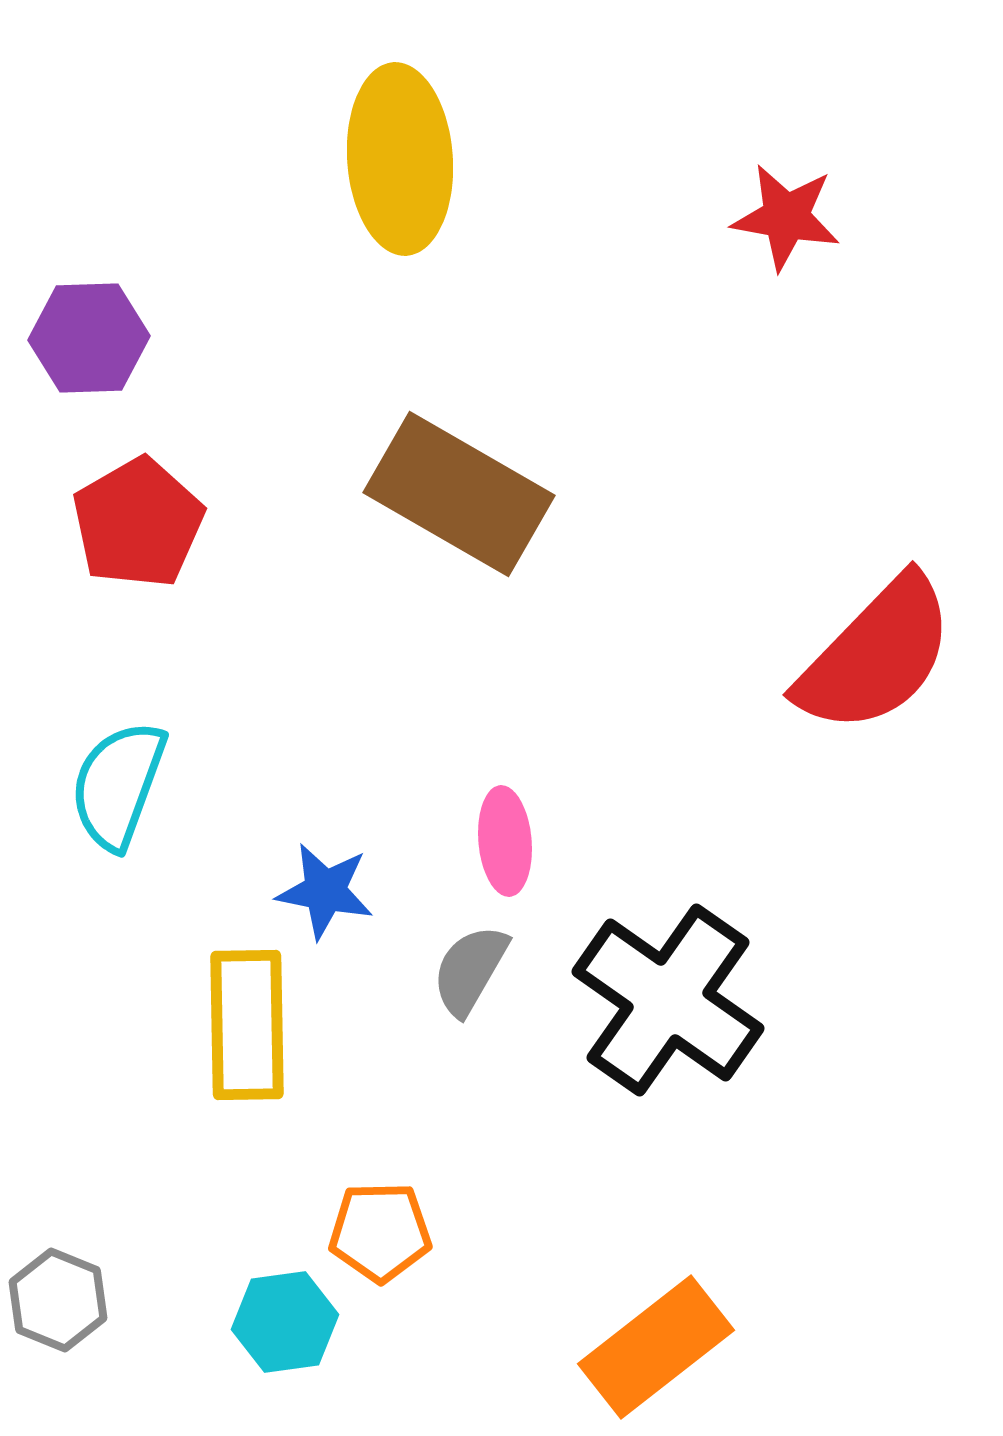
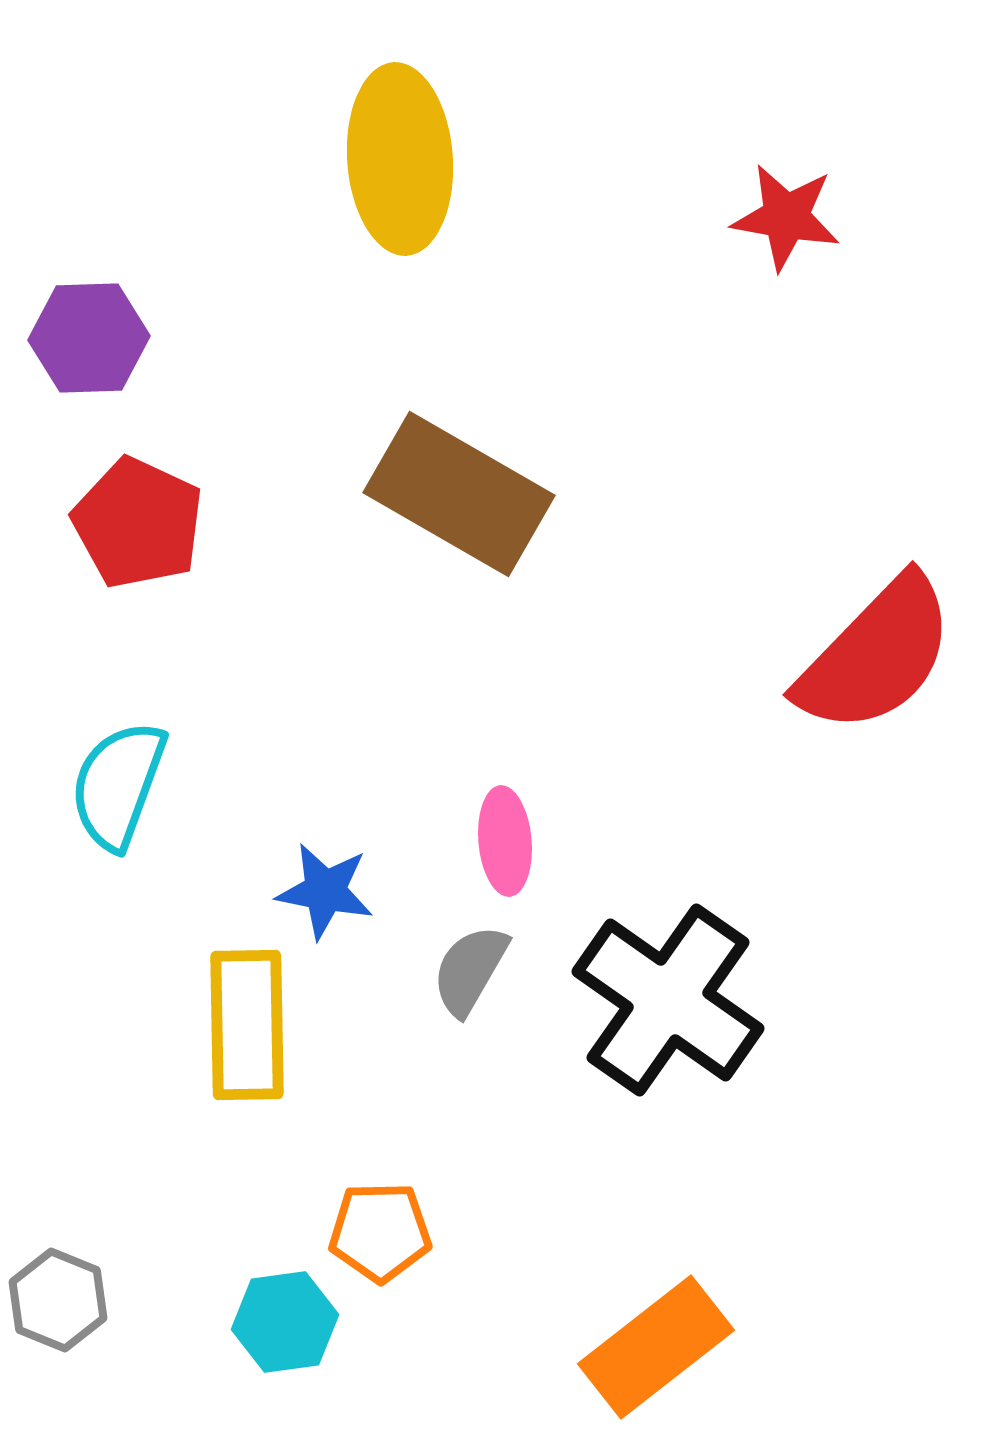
red pentagon: rotated 17 degrees counterclockwise
